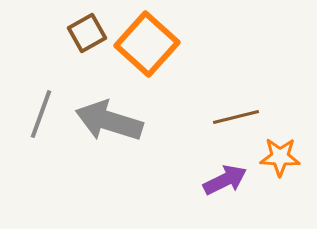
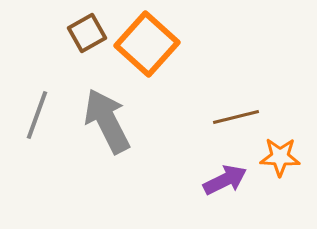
gray line: moved 4 px left, 1 px down
gray arrow: moved 2 px left; rotated 46 degrees clockwise
